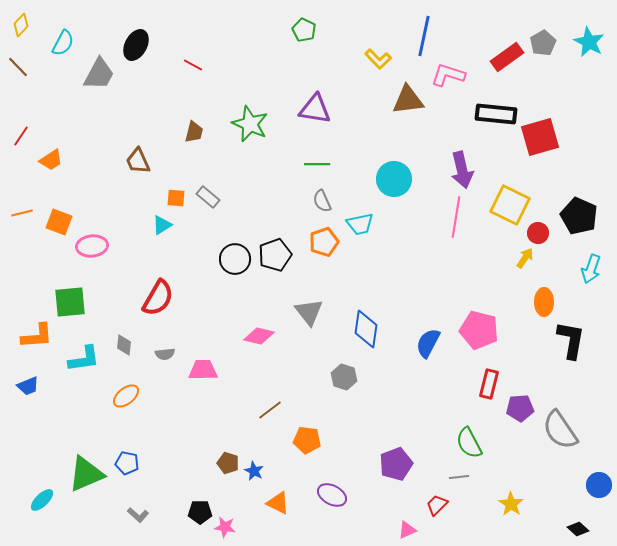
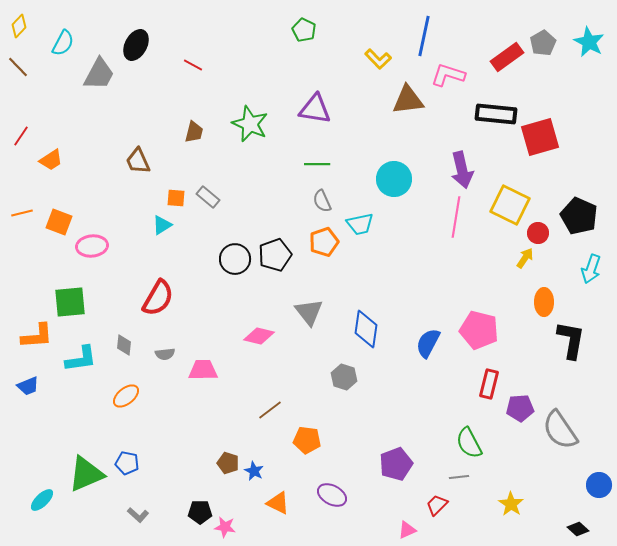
yellow diamond at (21, 25): moved 2 px left, 1 px down
cyan L-shape at (84, 359): moved 3 px left
